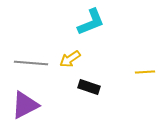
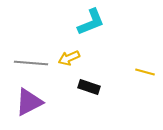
yellow arrow: moved 1 px left, 1 px up; rotated 10 degrees clockwise
yellow line: rotated 18 degrees clockwise
purple triangle: moved 4 px right, 3 px up
